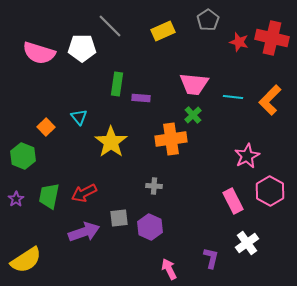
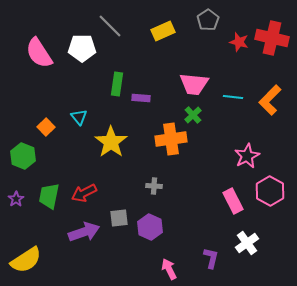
pink semicircle: rotated 40 degrees clockwise
